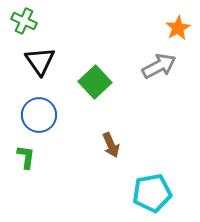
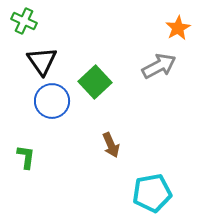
black triangle: moved 2 px right
blue circle: moved 13 px right, 14 px up
